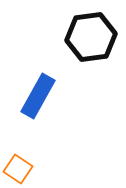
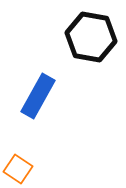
black hexagon: rotated 18 degrees clockwise
